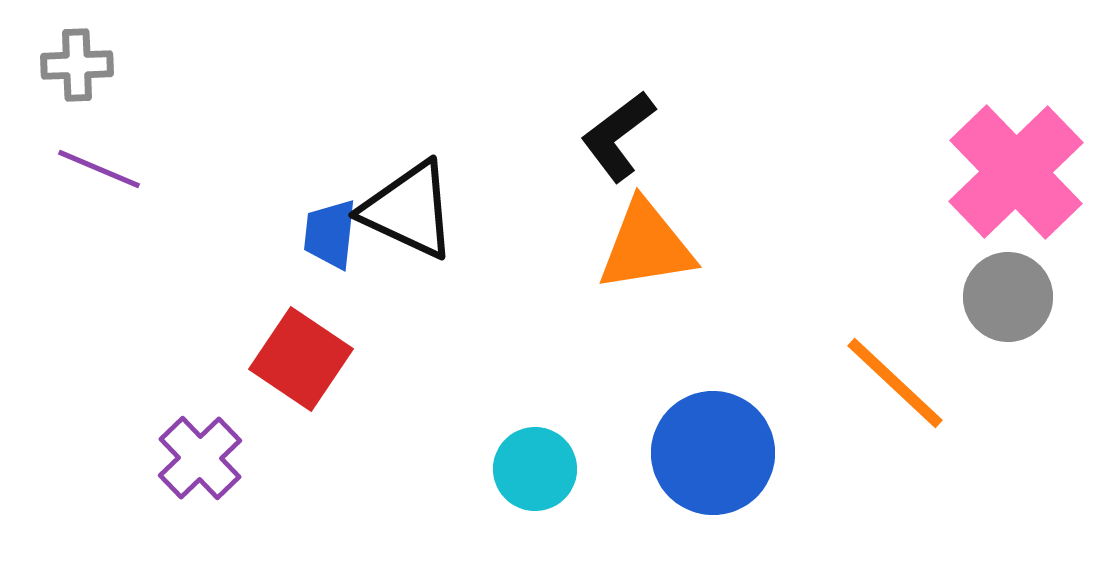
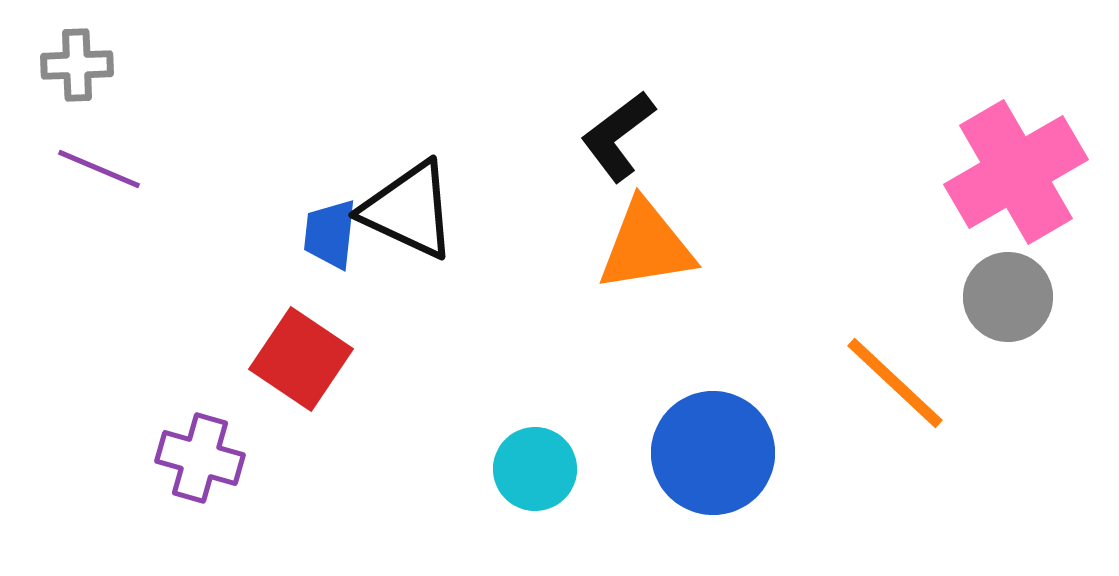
pink cross: rotated 14 degrees clockwise
purple cross: rotated 30 degrees counterclockwise
